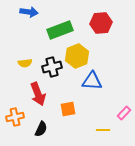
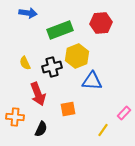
blue arrow: moved 1 px left, 1 px down
yellow semicircle: rotated 72 degrees clockwise
orange cross: rotated 18 degrees clockwise
yellow line: rotated 56 degrees counterclockwise
